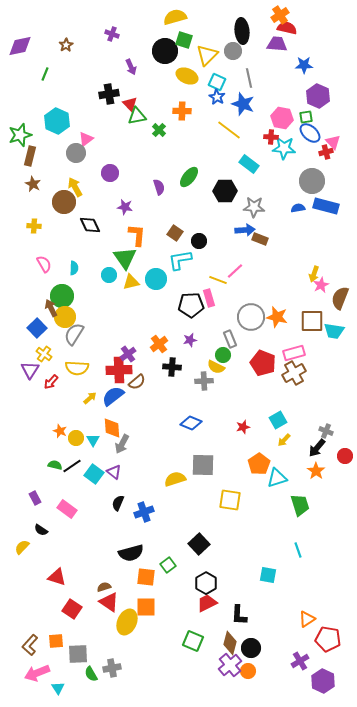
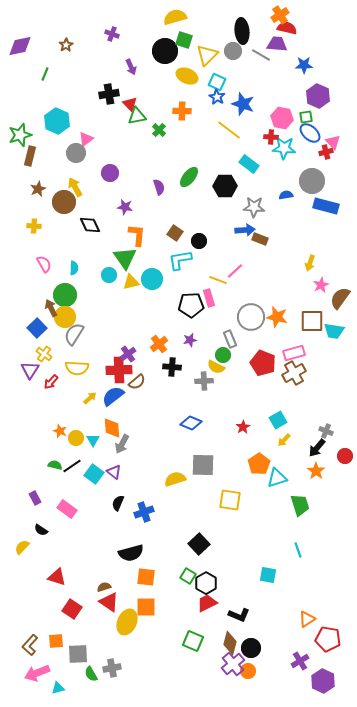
gray line at (249, 78): moved 12 px right, 23 px up; rotated 48 degrees counterclockwise
brown star at (33, 184): moved 5 px right, 5 px down; rotated 21 degrees clockwise
black hexagon at (225, 191): moved 5 px up
blue semicircle at (298, 208): moved 12 px left, 13 px up
yellow arrow at (314, 274): moved 4 px left, 11 px up
cyan circle at (156, 279): moved 4 px left
green circle at (62, 296): moved 3 px right, 1 px up
brown semicircle at (340, 298): rotated 15 degrees clockwise
red star at (243, 427): rotated 16 degrees counterclockwise
green square at (168, 565): moved 20 px right, 11 px down; rotated 21 degrees counterclockwise
black L-shape at (239, 615): rotated 70 degrees counterclockwise
purple cross at (230, 665): moved 3 px right, 1 px up
cyan triangle at (58, 688): rotated 48 degrees clockwise
